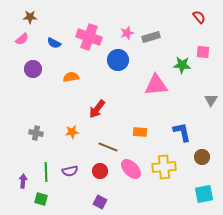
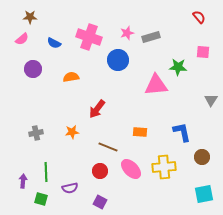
green star: moved 4 px left, 2 px down
gray cross: rotated 24 degrees counterclockwise
purple semicircle: moved 17 px down
